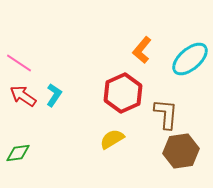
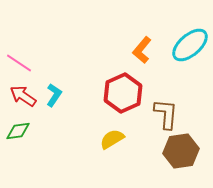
cyan ellipse: moved 14 px up
green diamond: moved 22 px up
